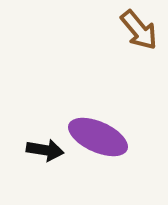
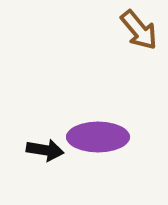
purple ellipse: rotated 24 degrees counterclockwise
